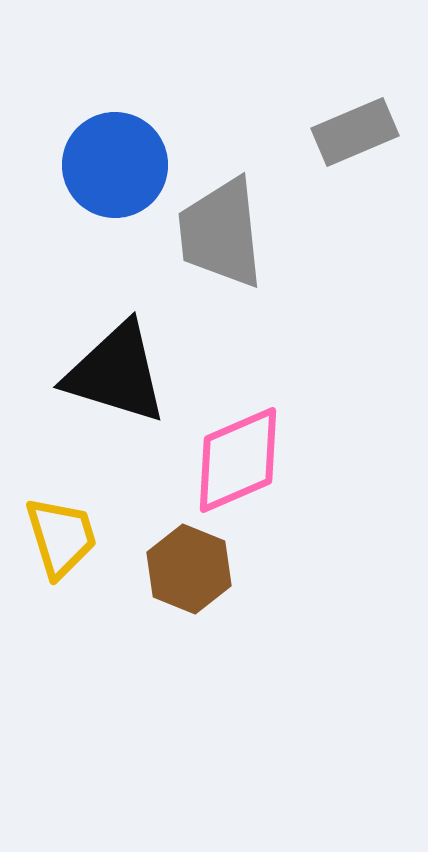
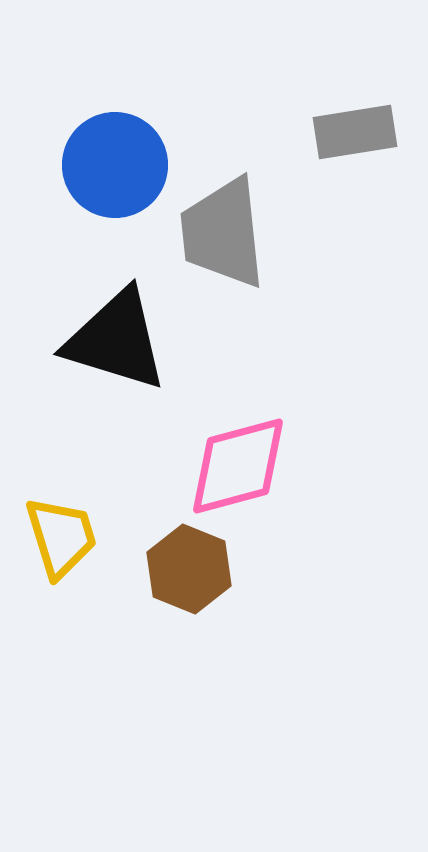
gray rectangle: rotated 14 degrees clockwise
gray trapezoid: moved 2 px right
black triangle: moved 33 px up
pink diamond: moved 6 px down; rotated 8 degrees clockwise
